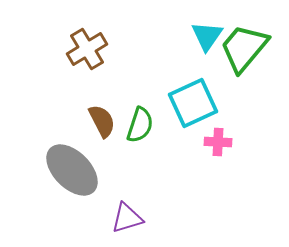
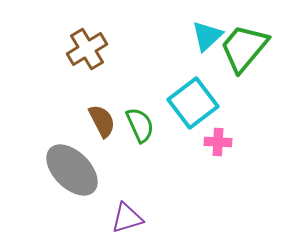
cyan triangle: rotated 12 degrees clockwise
cyan square: rotated 12 degrees counterclockwise
green semicircle: rotated 42 degrees counterclockwise
